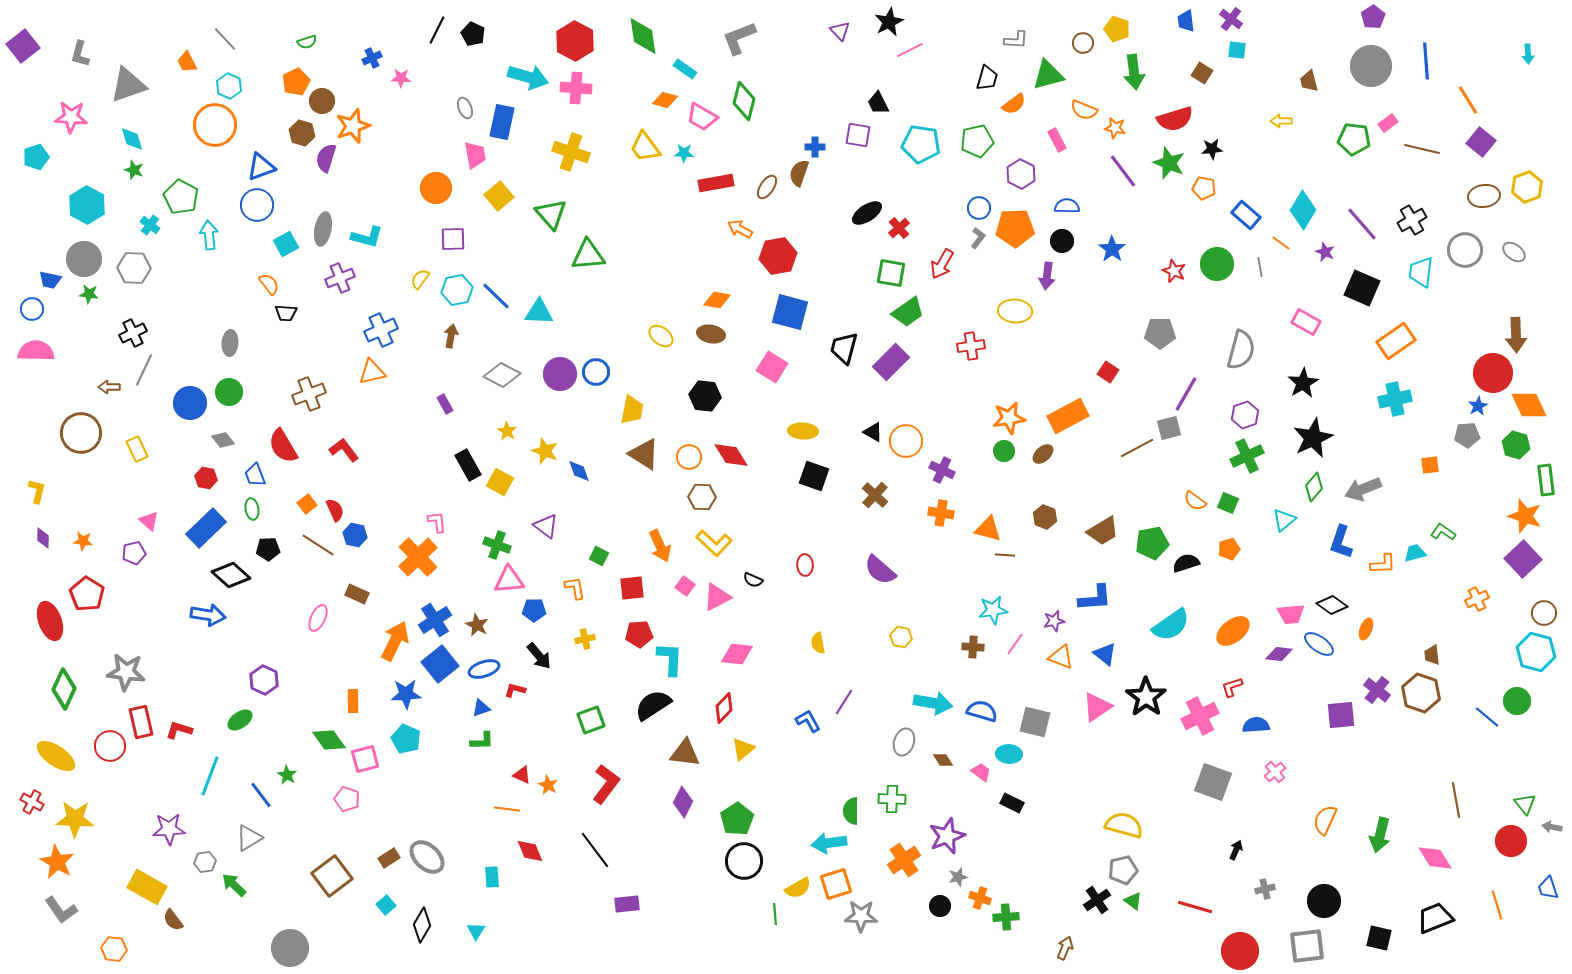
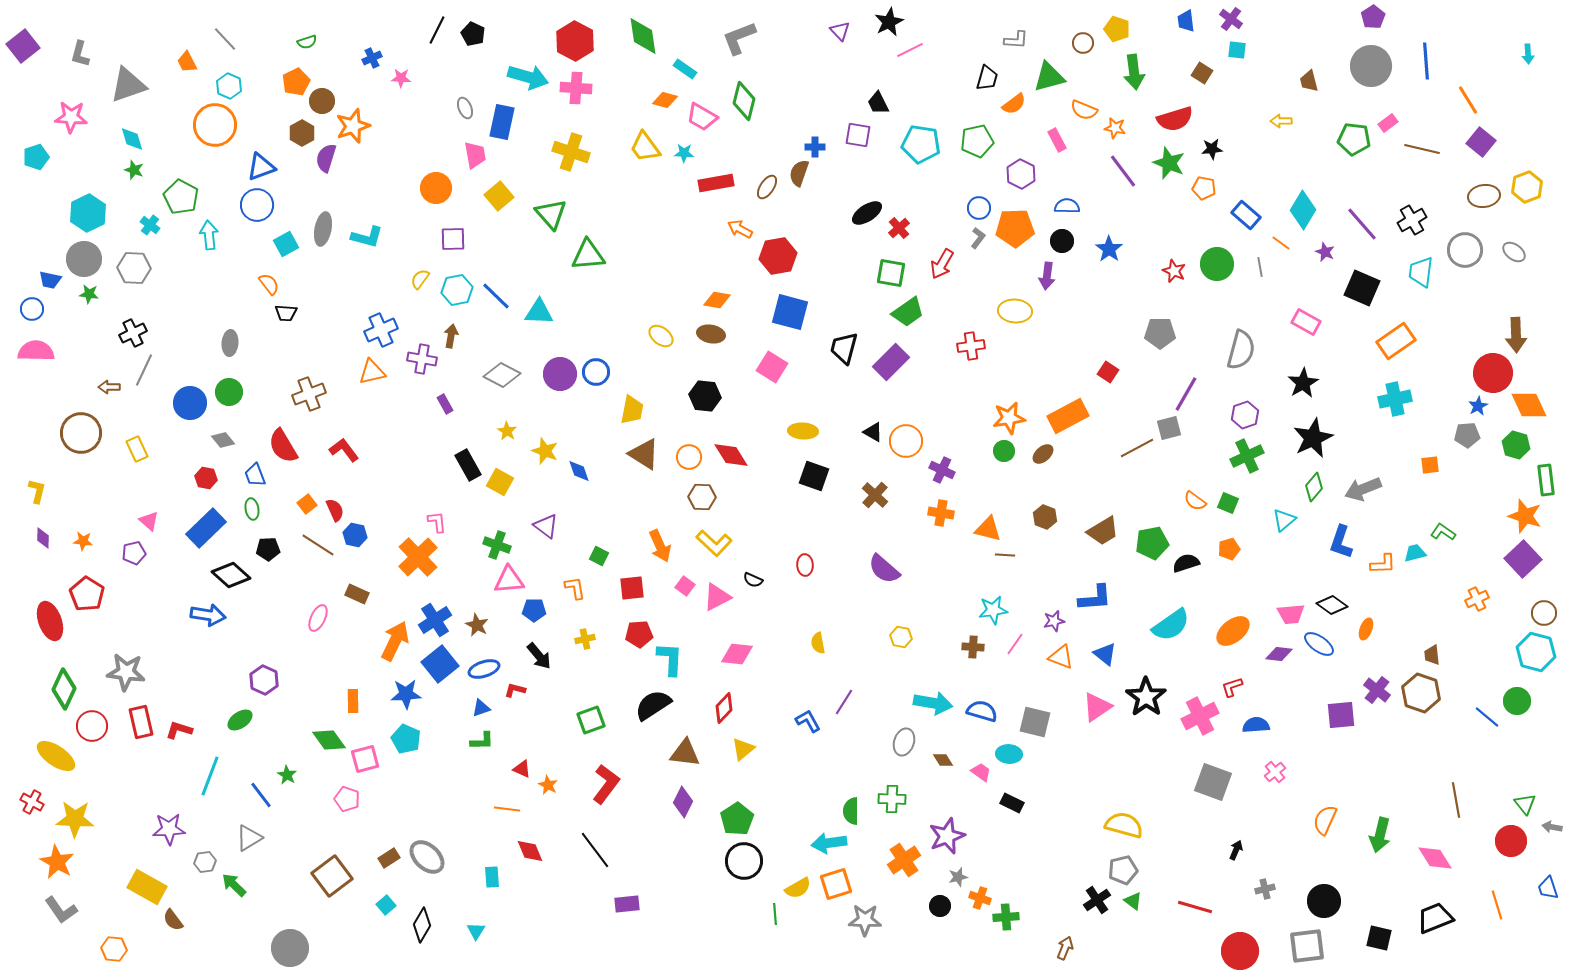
green triangle at (1048, 75): moved 1 px right, 2 px down
brown hexagon at (302, 133): rotated 15 degrees clockwise
cyan hexagon at (87, 205): moved 1 px right, 8 px down; rotated 6 degrees clockwise
blue star at (1112, 249): moved 3 px left
purple cross at (340, 278): moved 82 px right, 81 px down; rotated 32 degrees clockwise
purple semicircle at (880, 570): moved 4 px right, 1 px up
red circle at (110, 746): moved 18 px left, 20 px up
red triangle at (522, 775): moved 6 px up
gray star at (861, 916): moved 4 px right, 4 px down
